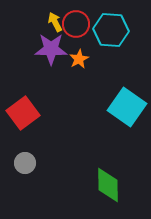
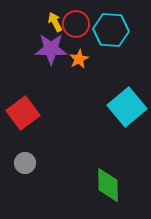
cyan square: rotated 15 degrees clockwise
